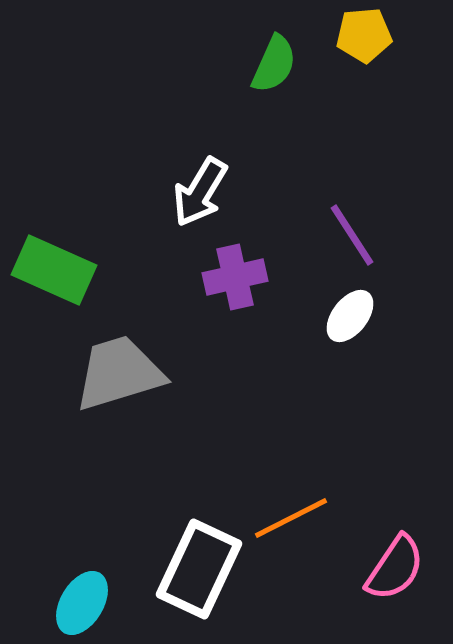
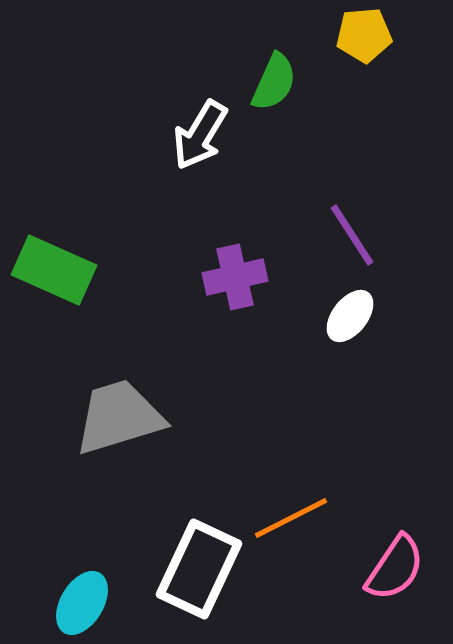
green semicircle: moved 18 px down
white arrow: moved 57 px up
gray trapezoid: moved 44 px down
